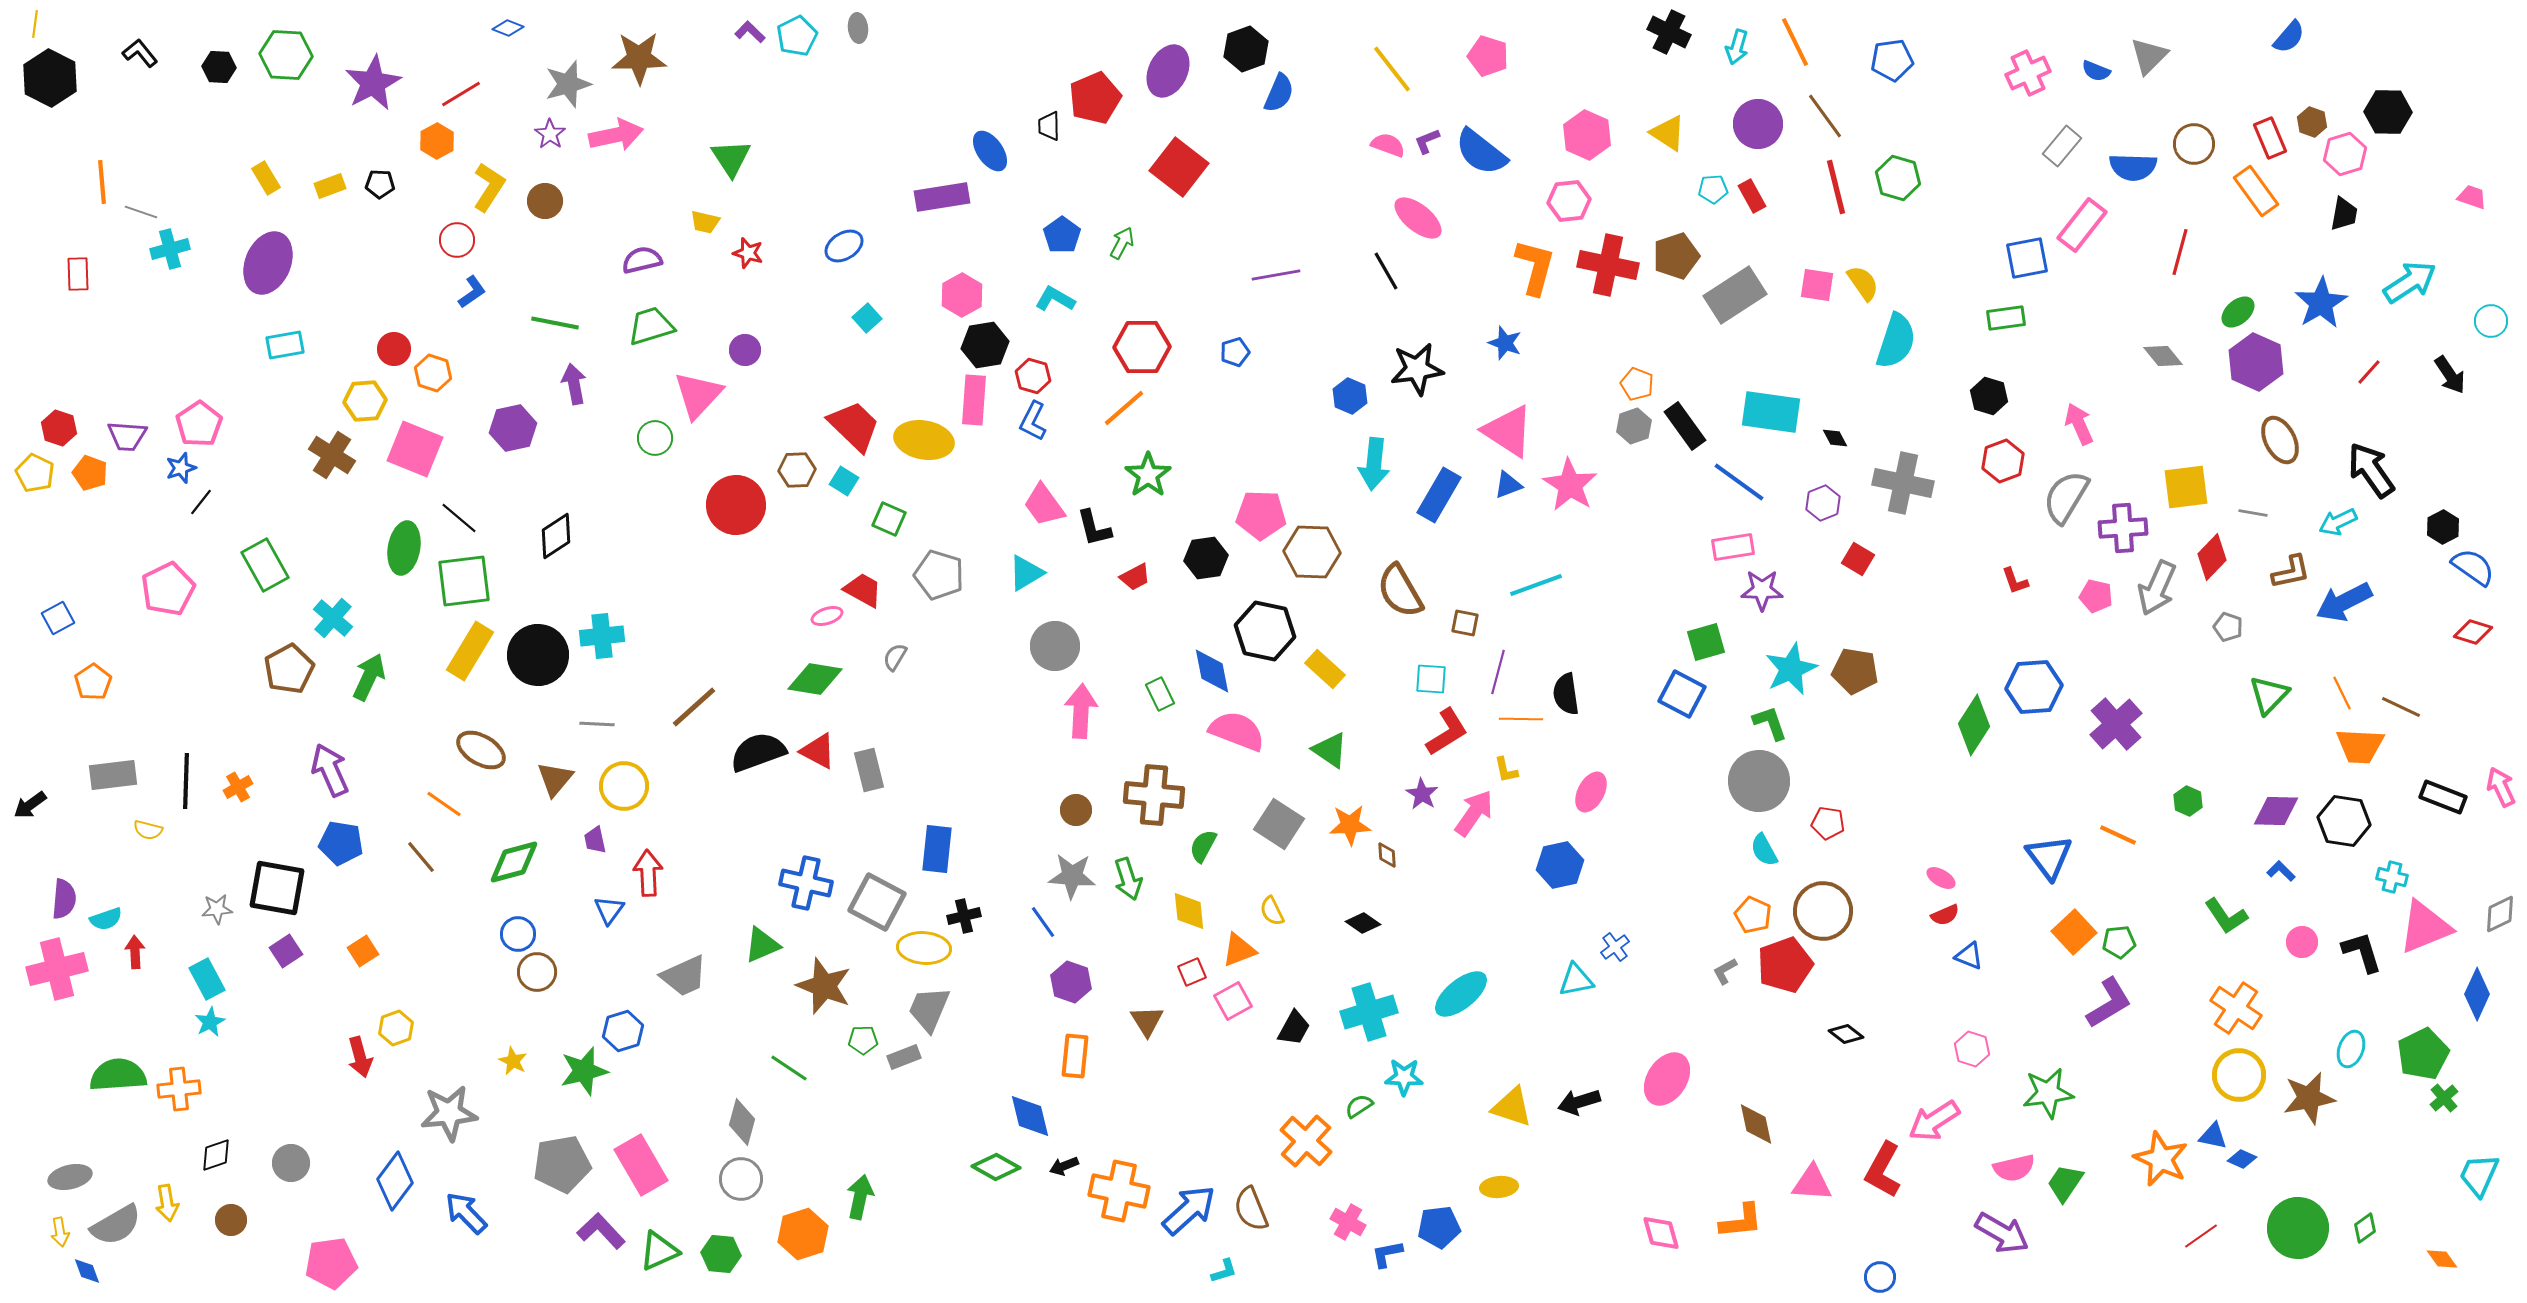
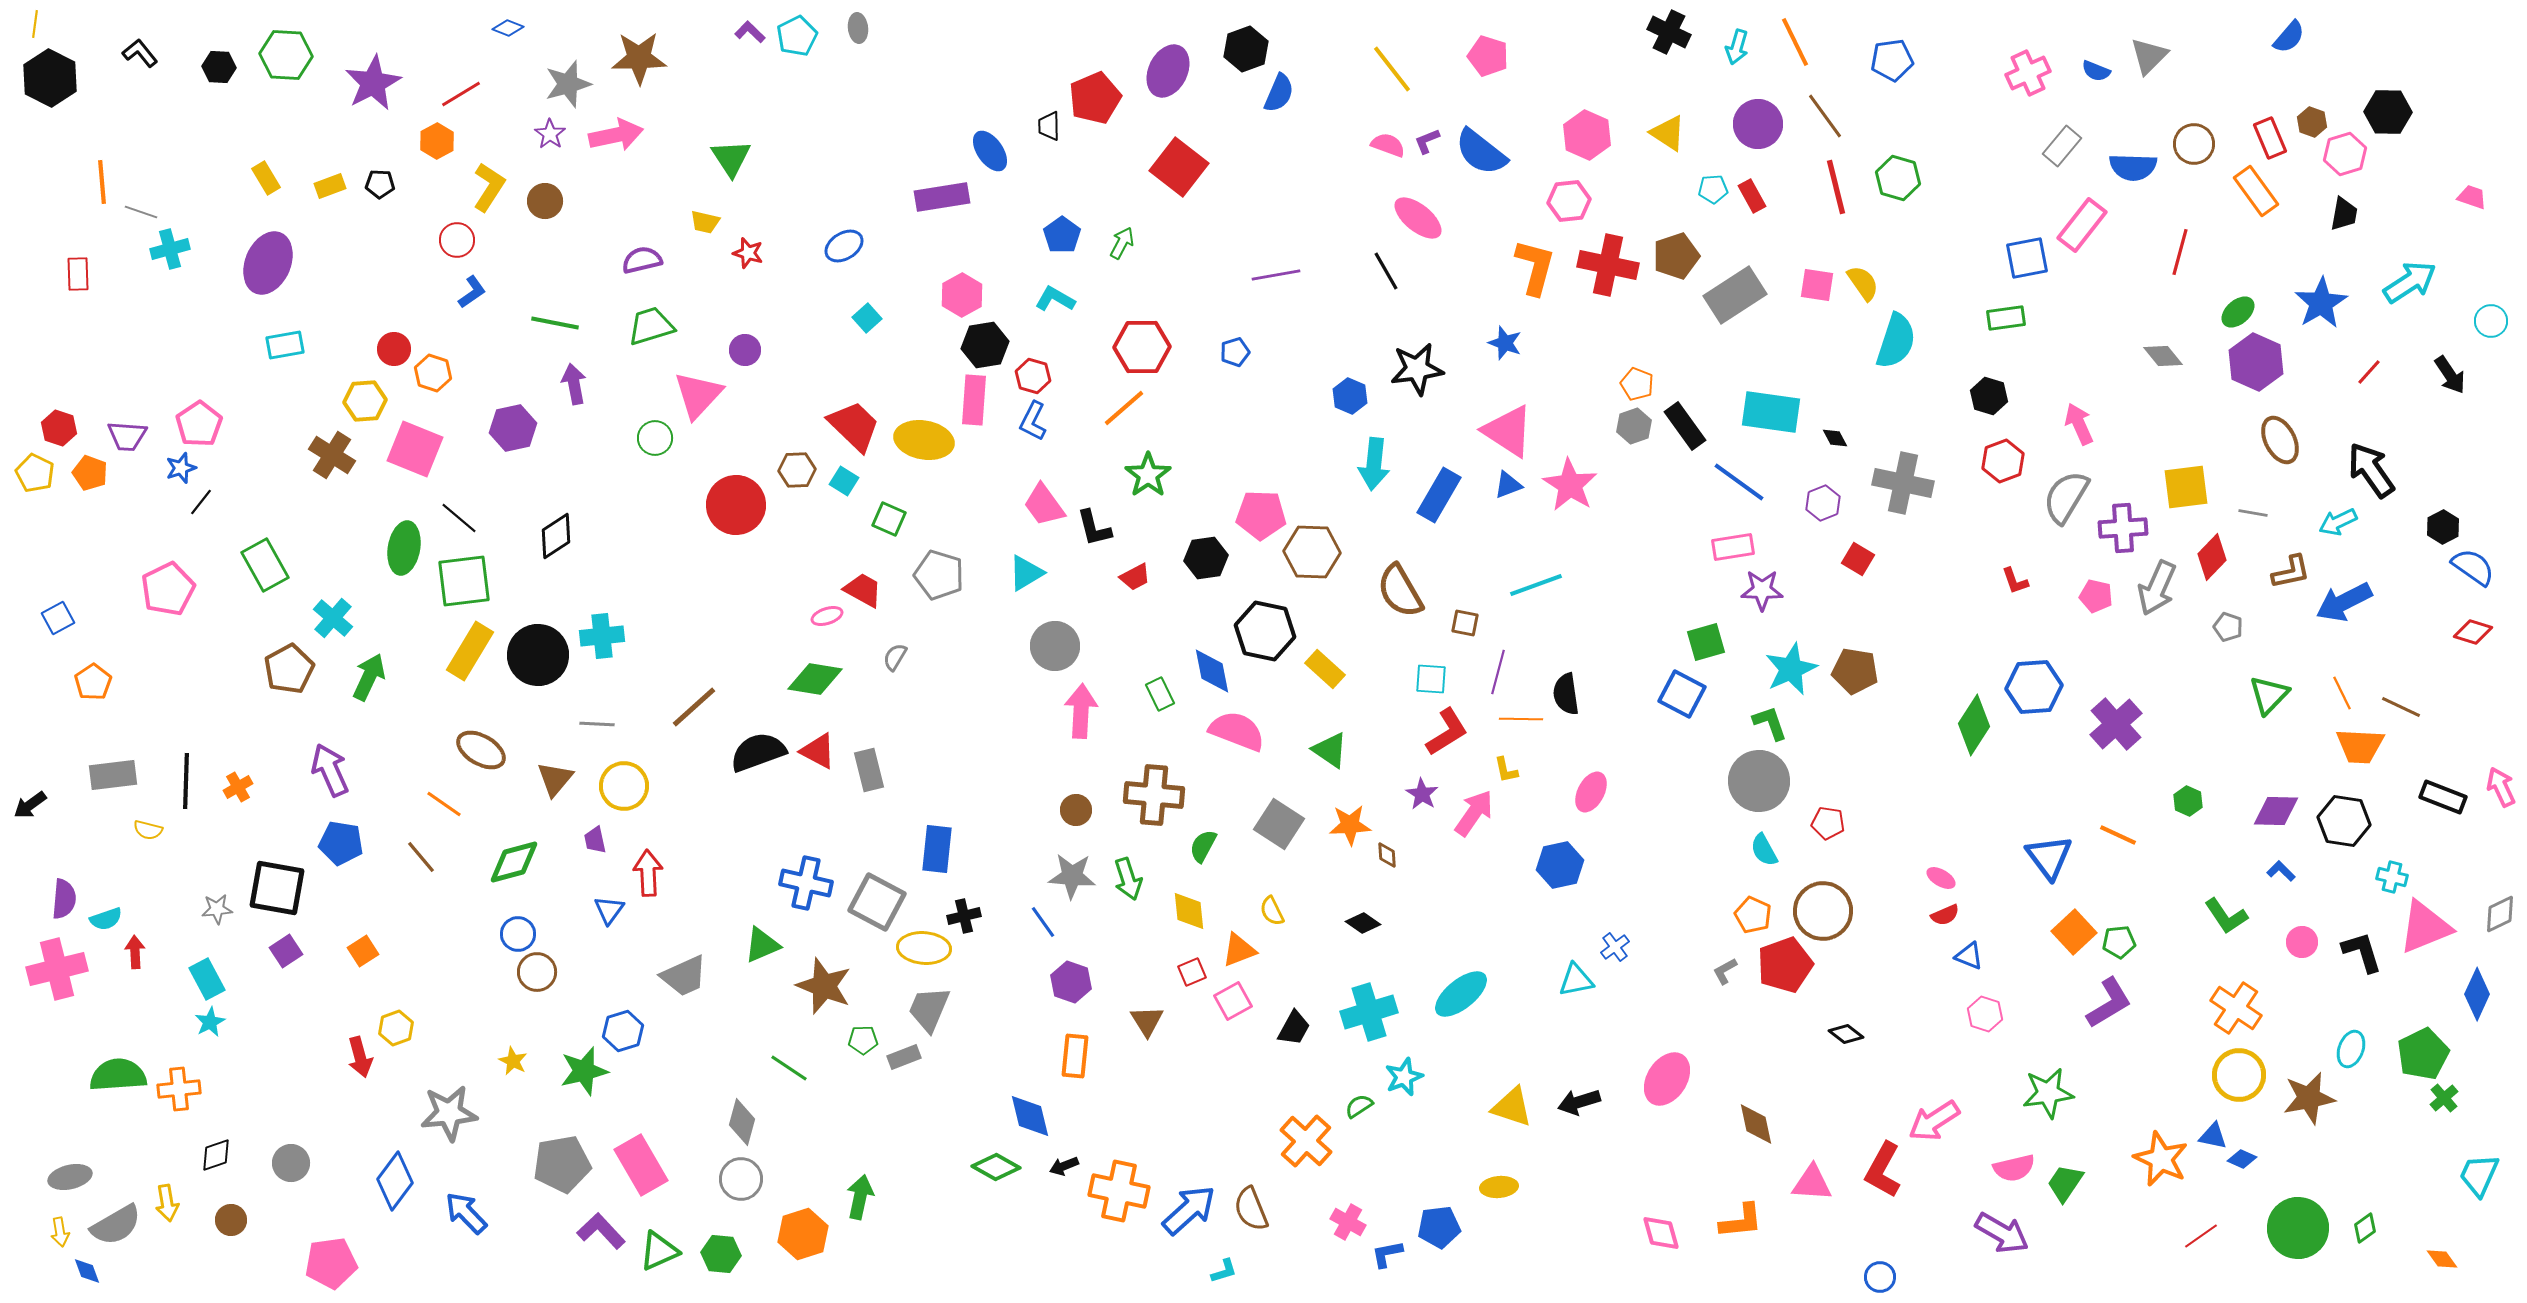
pink hexagon at (1972, 1049): moved 13 px right, 35 px up
cyan star at (1404, 1077): rotated 24 degrees counterclockwise
